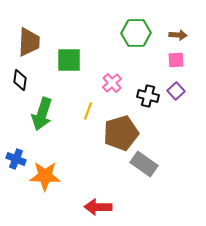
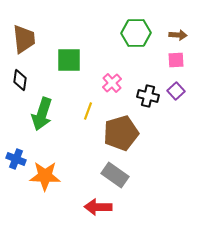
brown trapezoid: moved 5 px left, 3 px up; rotated 8 degrees counterclockwise
gray rectangle: moved 29 px left, 11 px down
